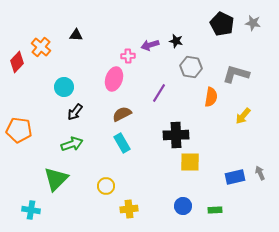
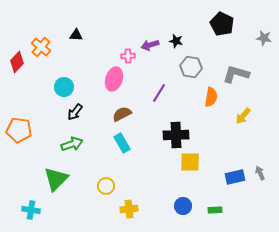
gray star: moved 11 px right, 15 px down
